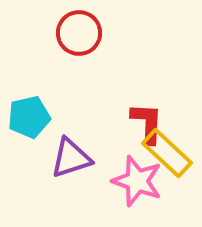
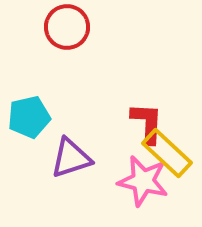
red circle: moved 12 px left, 6 px up
pink star: moved 6 px right; rotated 6 degrees counterclockwise
